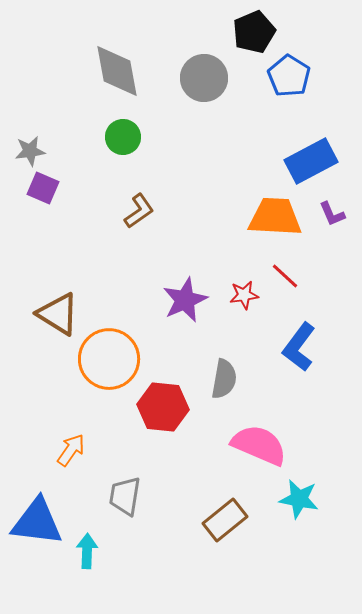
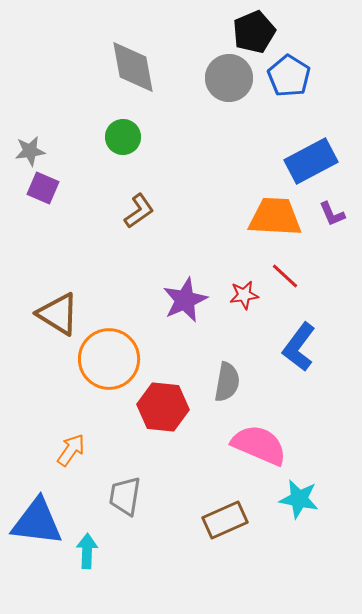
gray diamond: moved 16 px right, 4 px up
gray circle: moved 25 px right
gray semicircle: moved 3 px right, 3 px down
brown rectangle: rotated 15 degrees clockwise
